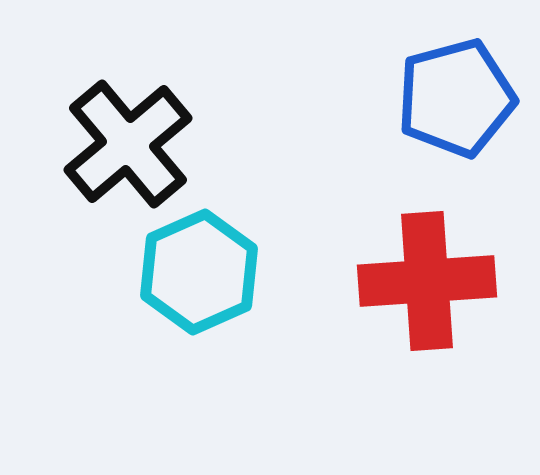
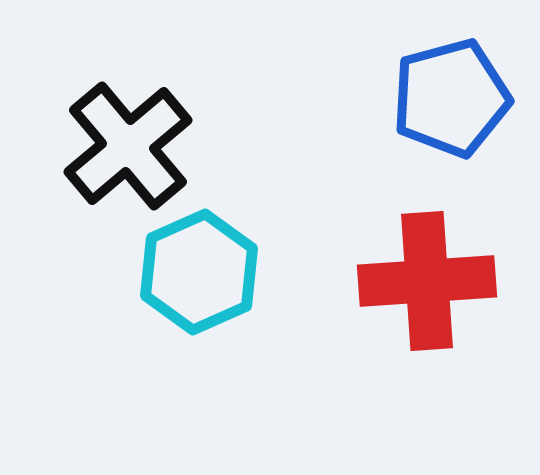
blue pentagon: moved 5 px left
black cross: moved 2 px down
